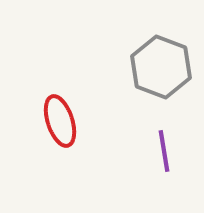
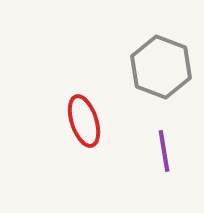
red ellipse: moved 24 px right
